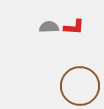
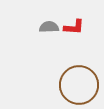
brown circle: moved 1 px left, 1 px up
